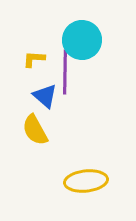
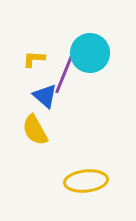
cyan circle: moved 8 px right, 13 px down
purple line: rotated 21 degrees clockwise
